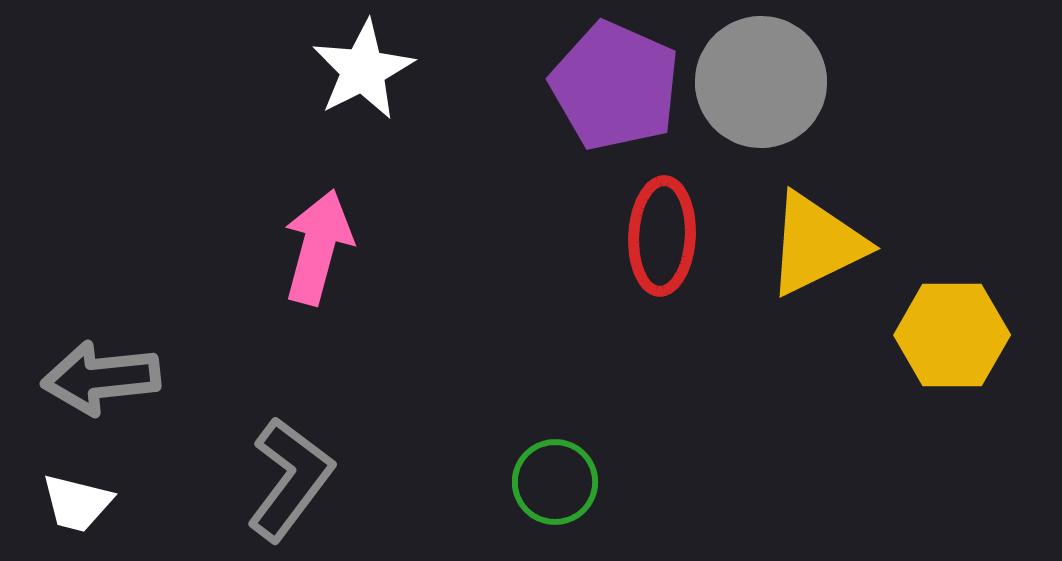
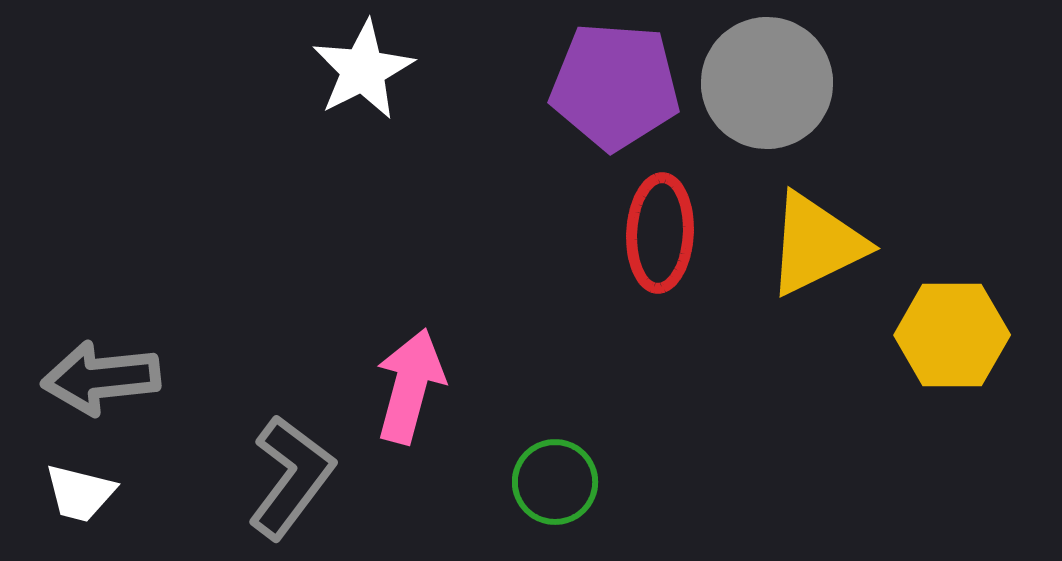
gray circle: moved 6 px right, 1 px down
purple pentagon: rotated 20 degrees counterclockwise
red ellipse: moved 2 px left, 3 px up
pink arrow: moved 92 px right, 139 px down
gray L-shape: moved 1 px right, 2 px up
white trapezoid: moved 3 px right, 10 px up
